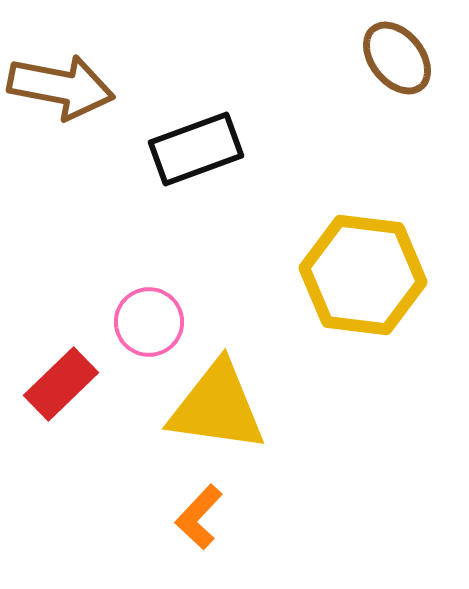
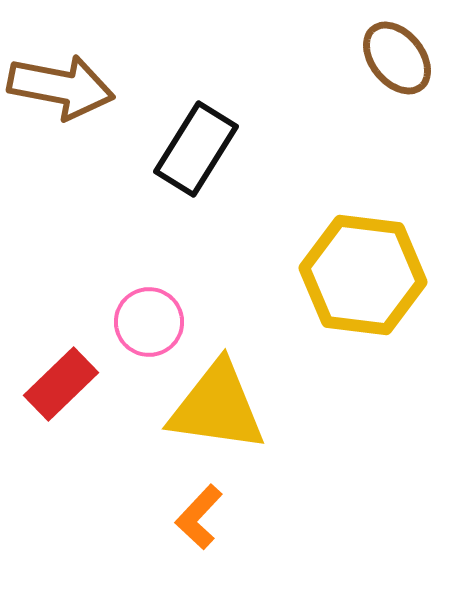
black rectangle: rotated 38 degrees counterclockwise
